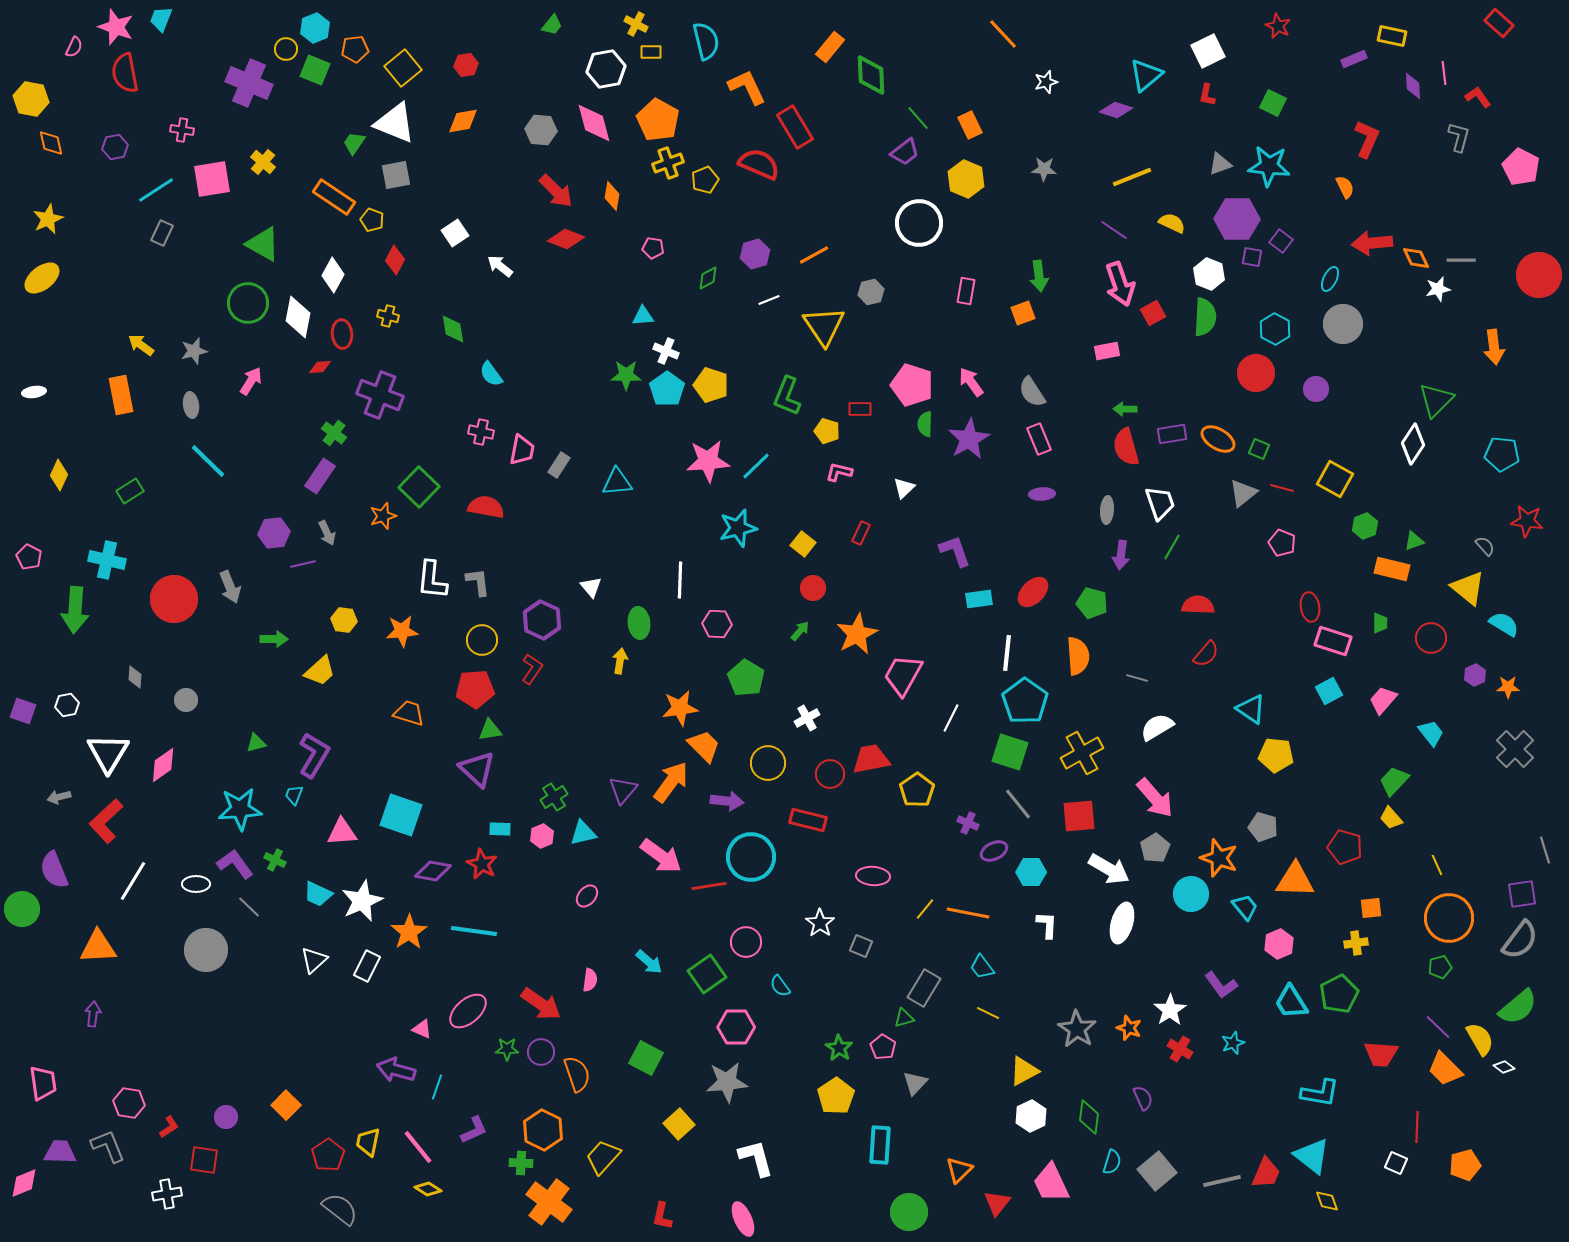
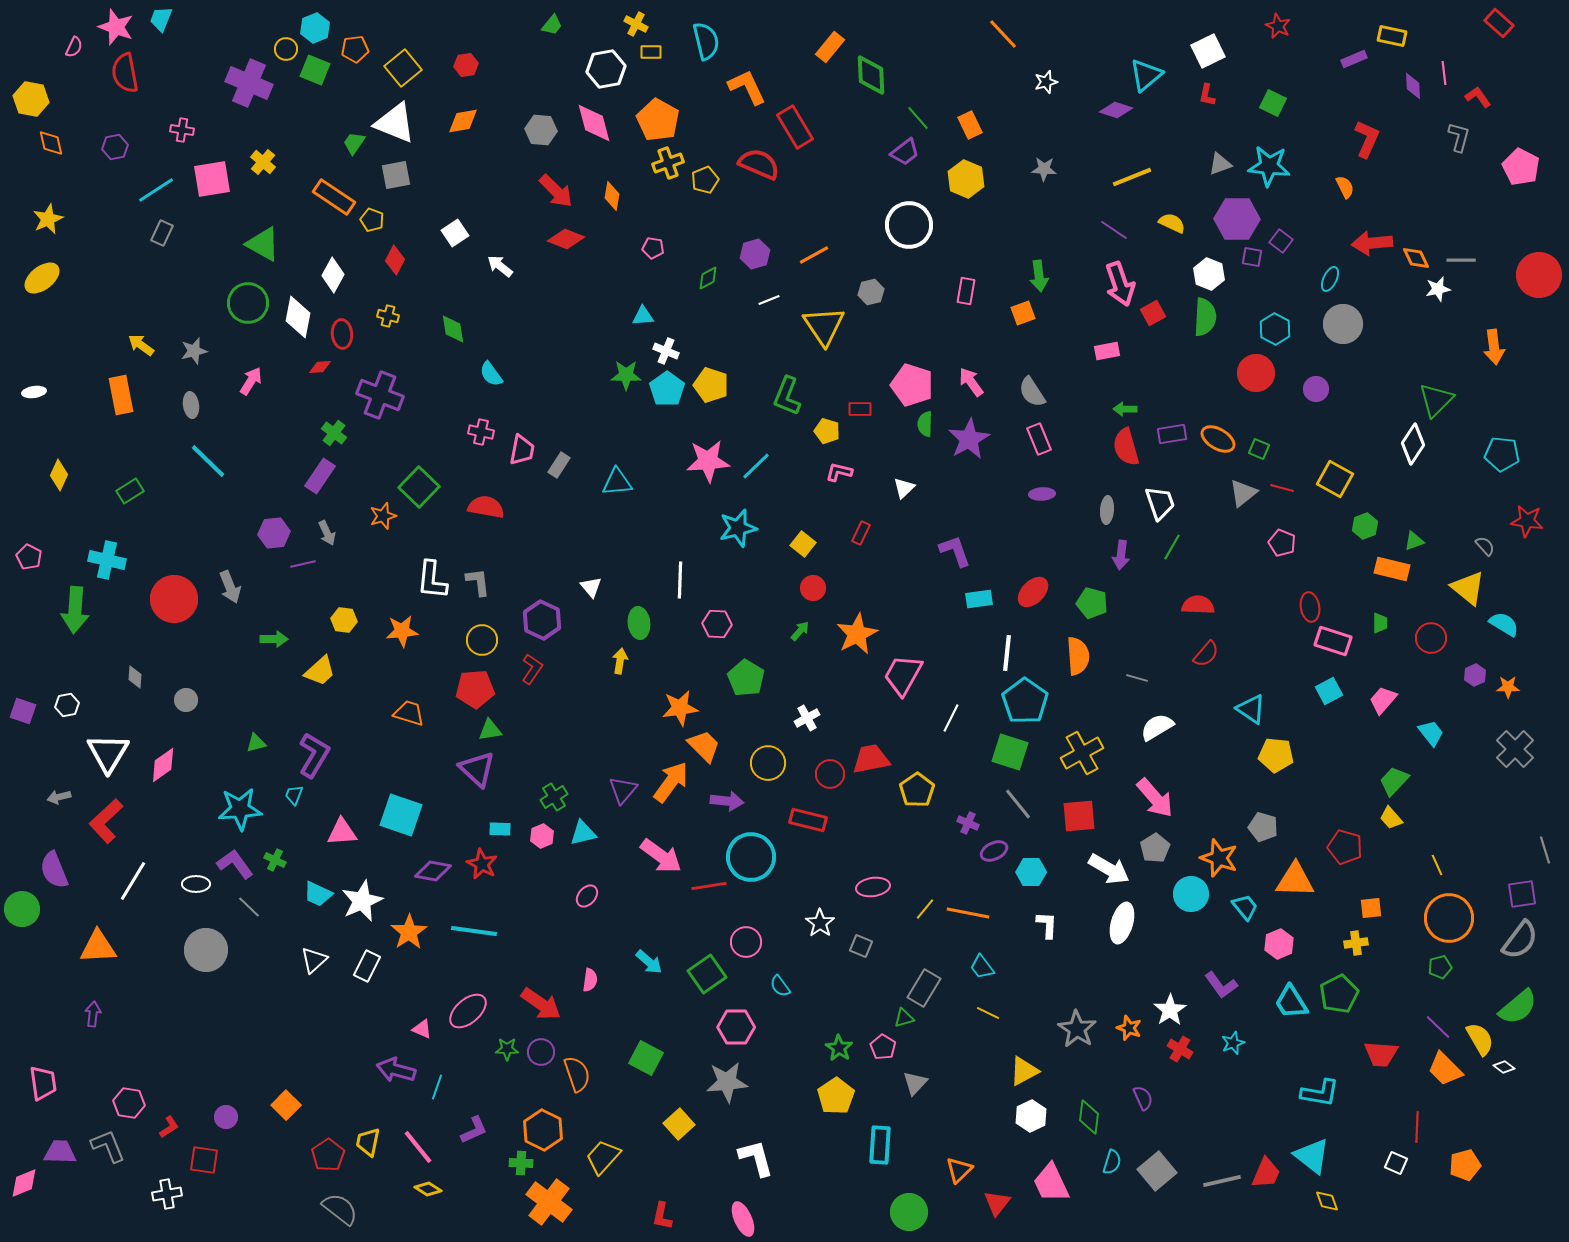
white circle at (919, 223): moved 10 px left, 2 px down
pink ellipse at (873, 876): moved 11 px down; rotated 12 degrees counterclockwise
